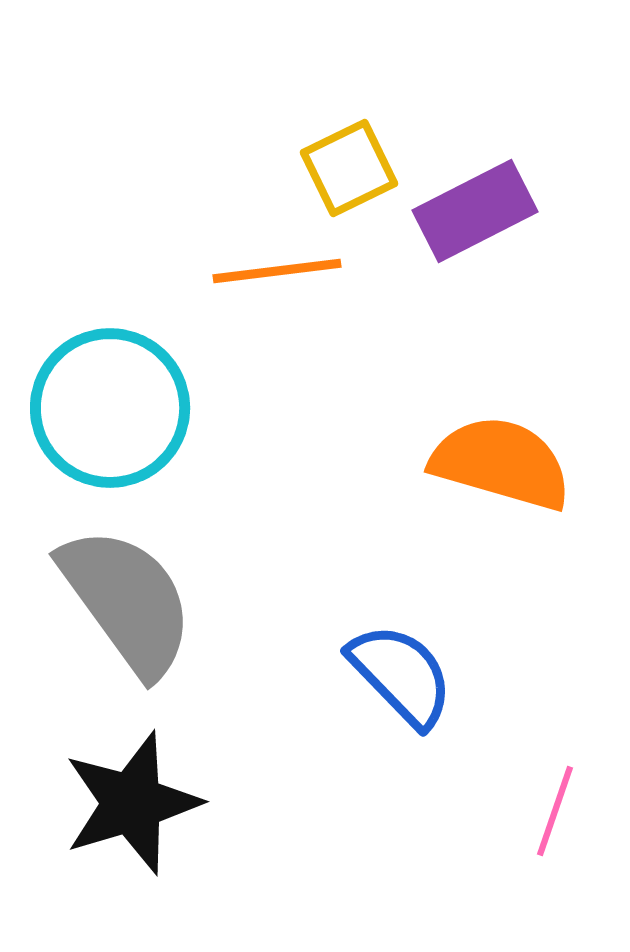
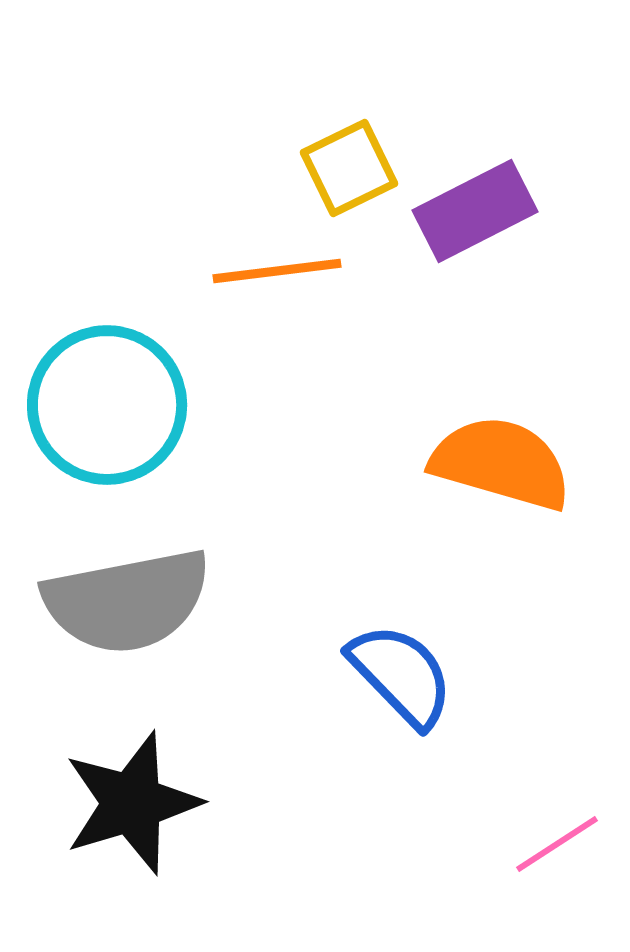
cyan circle: moved 3 px left, 3 px up
gray semicircle: rotated 115 degrees clockwise
pink line: moved 2 px right, 33 px down; rotated 38 degrees clockwise
